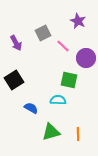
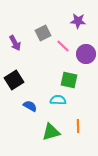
purple star: rotated 21 degrees counterclockwise
purple arrow: moved 1 px left
purple circle: moved 4 px up
blue semicircle: moved 1 px left, 2 px up
orange line: moved 8 px up
